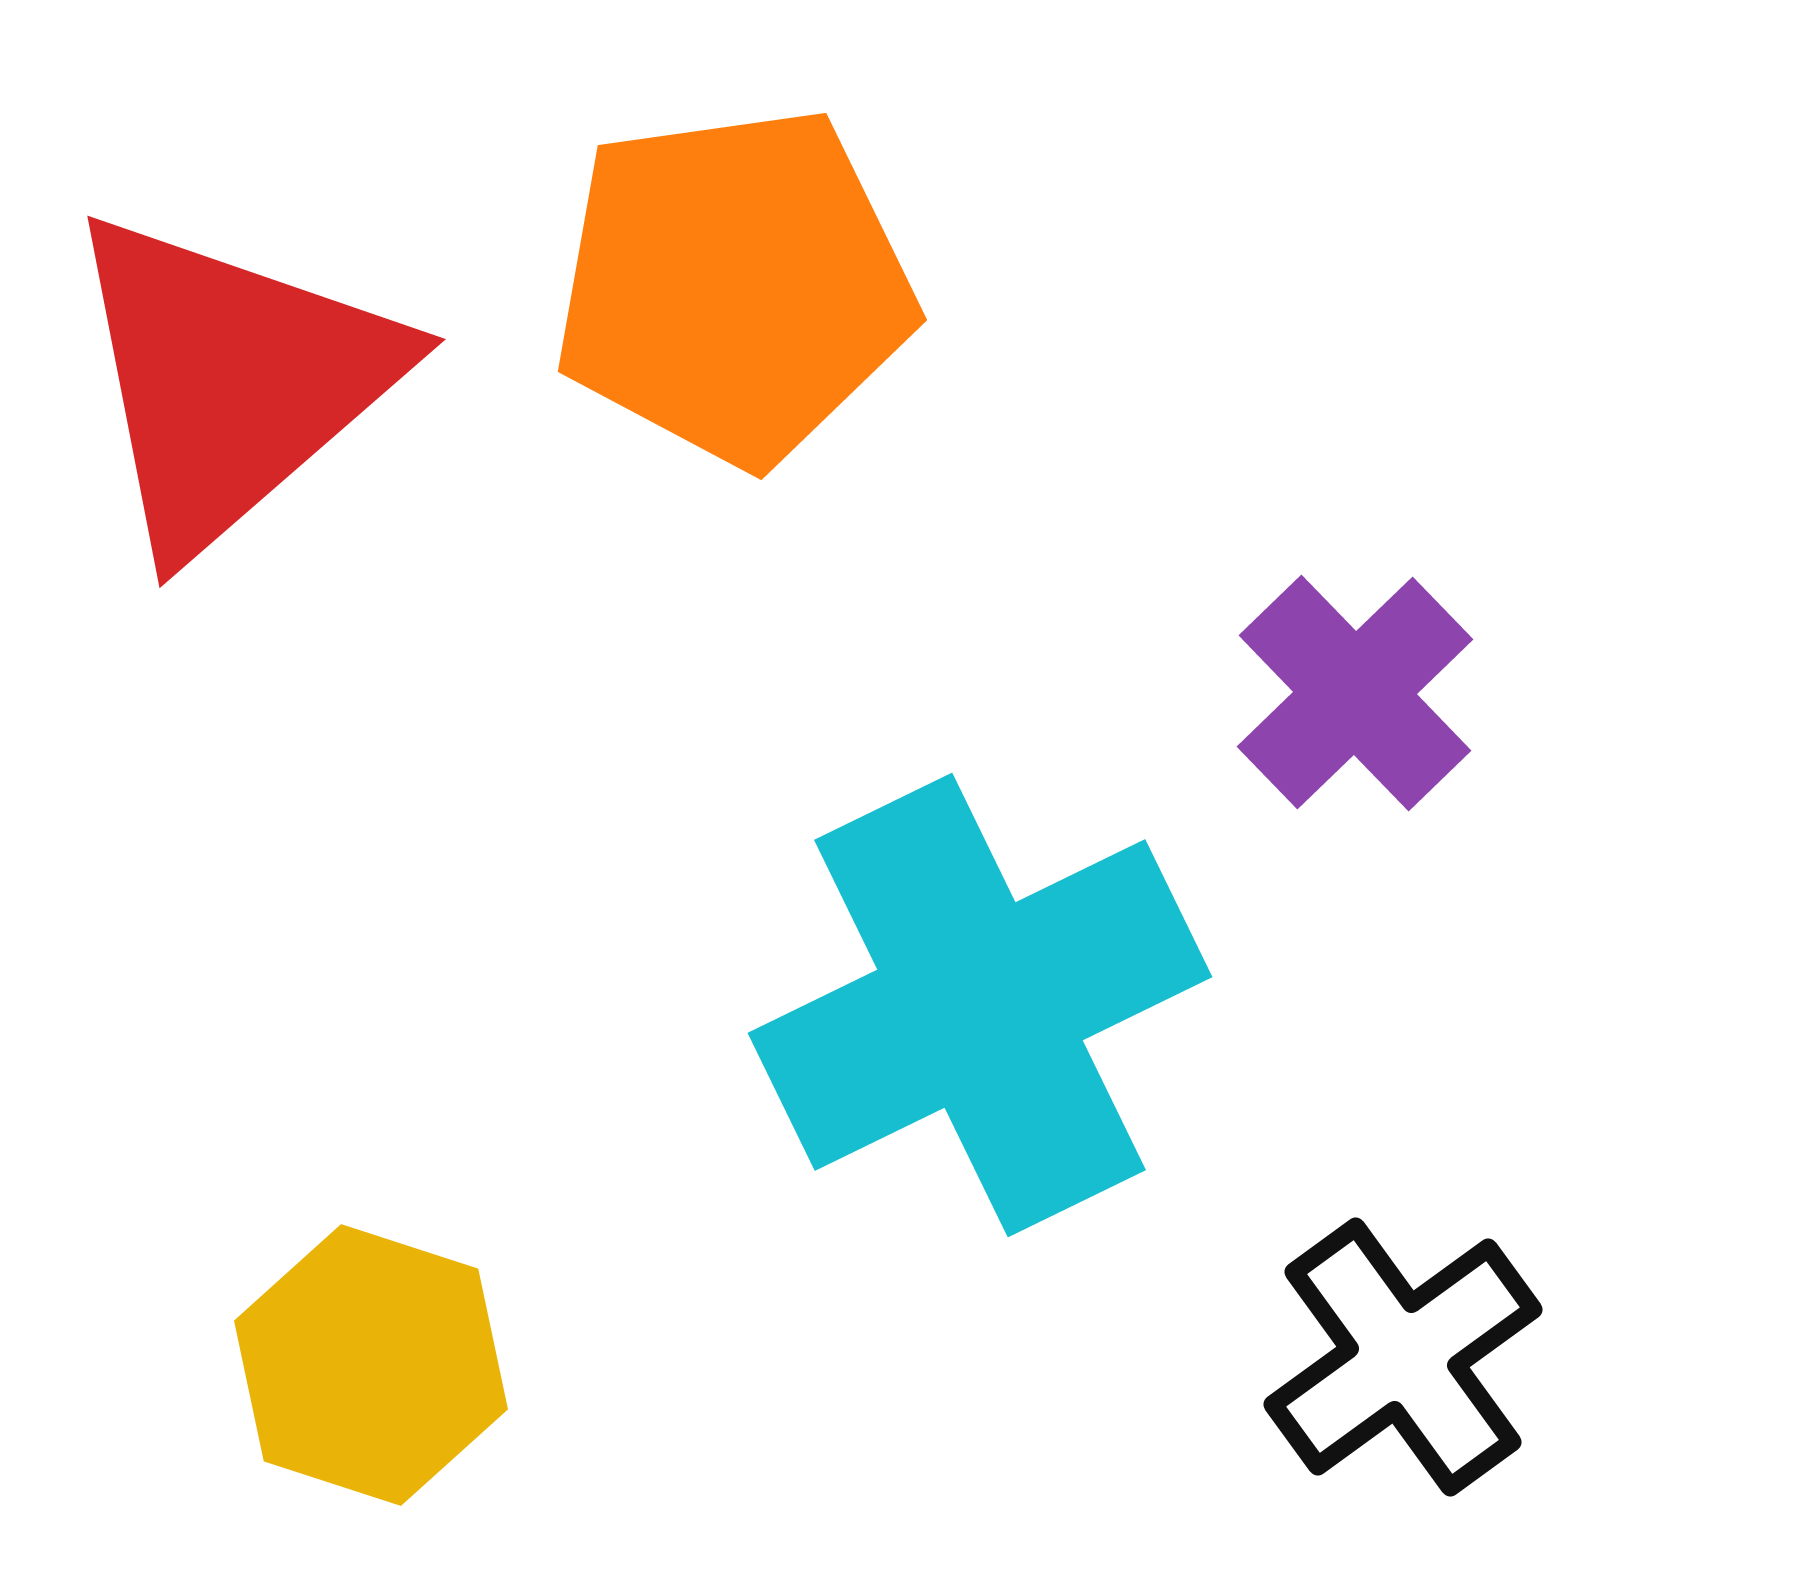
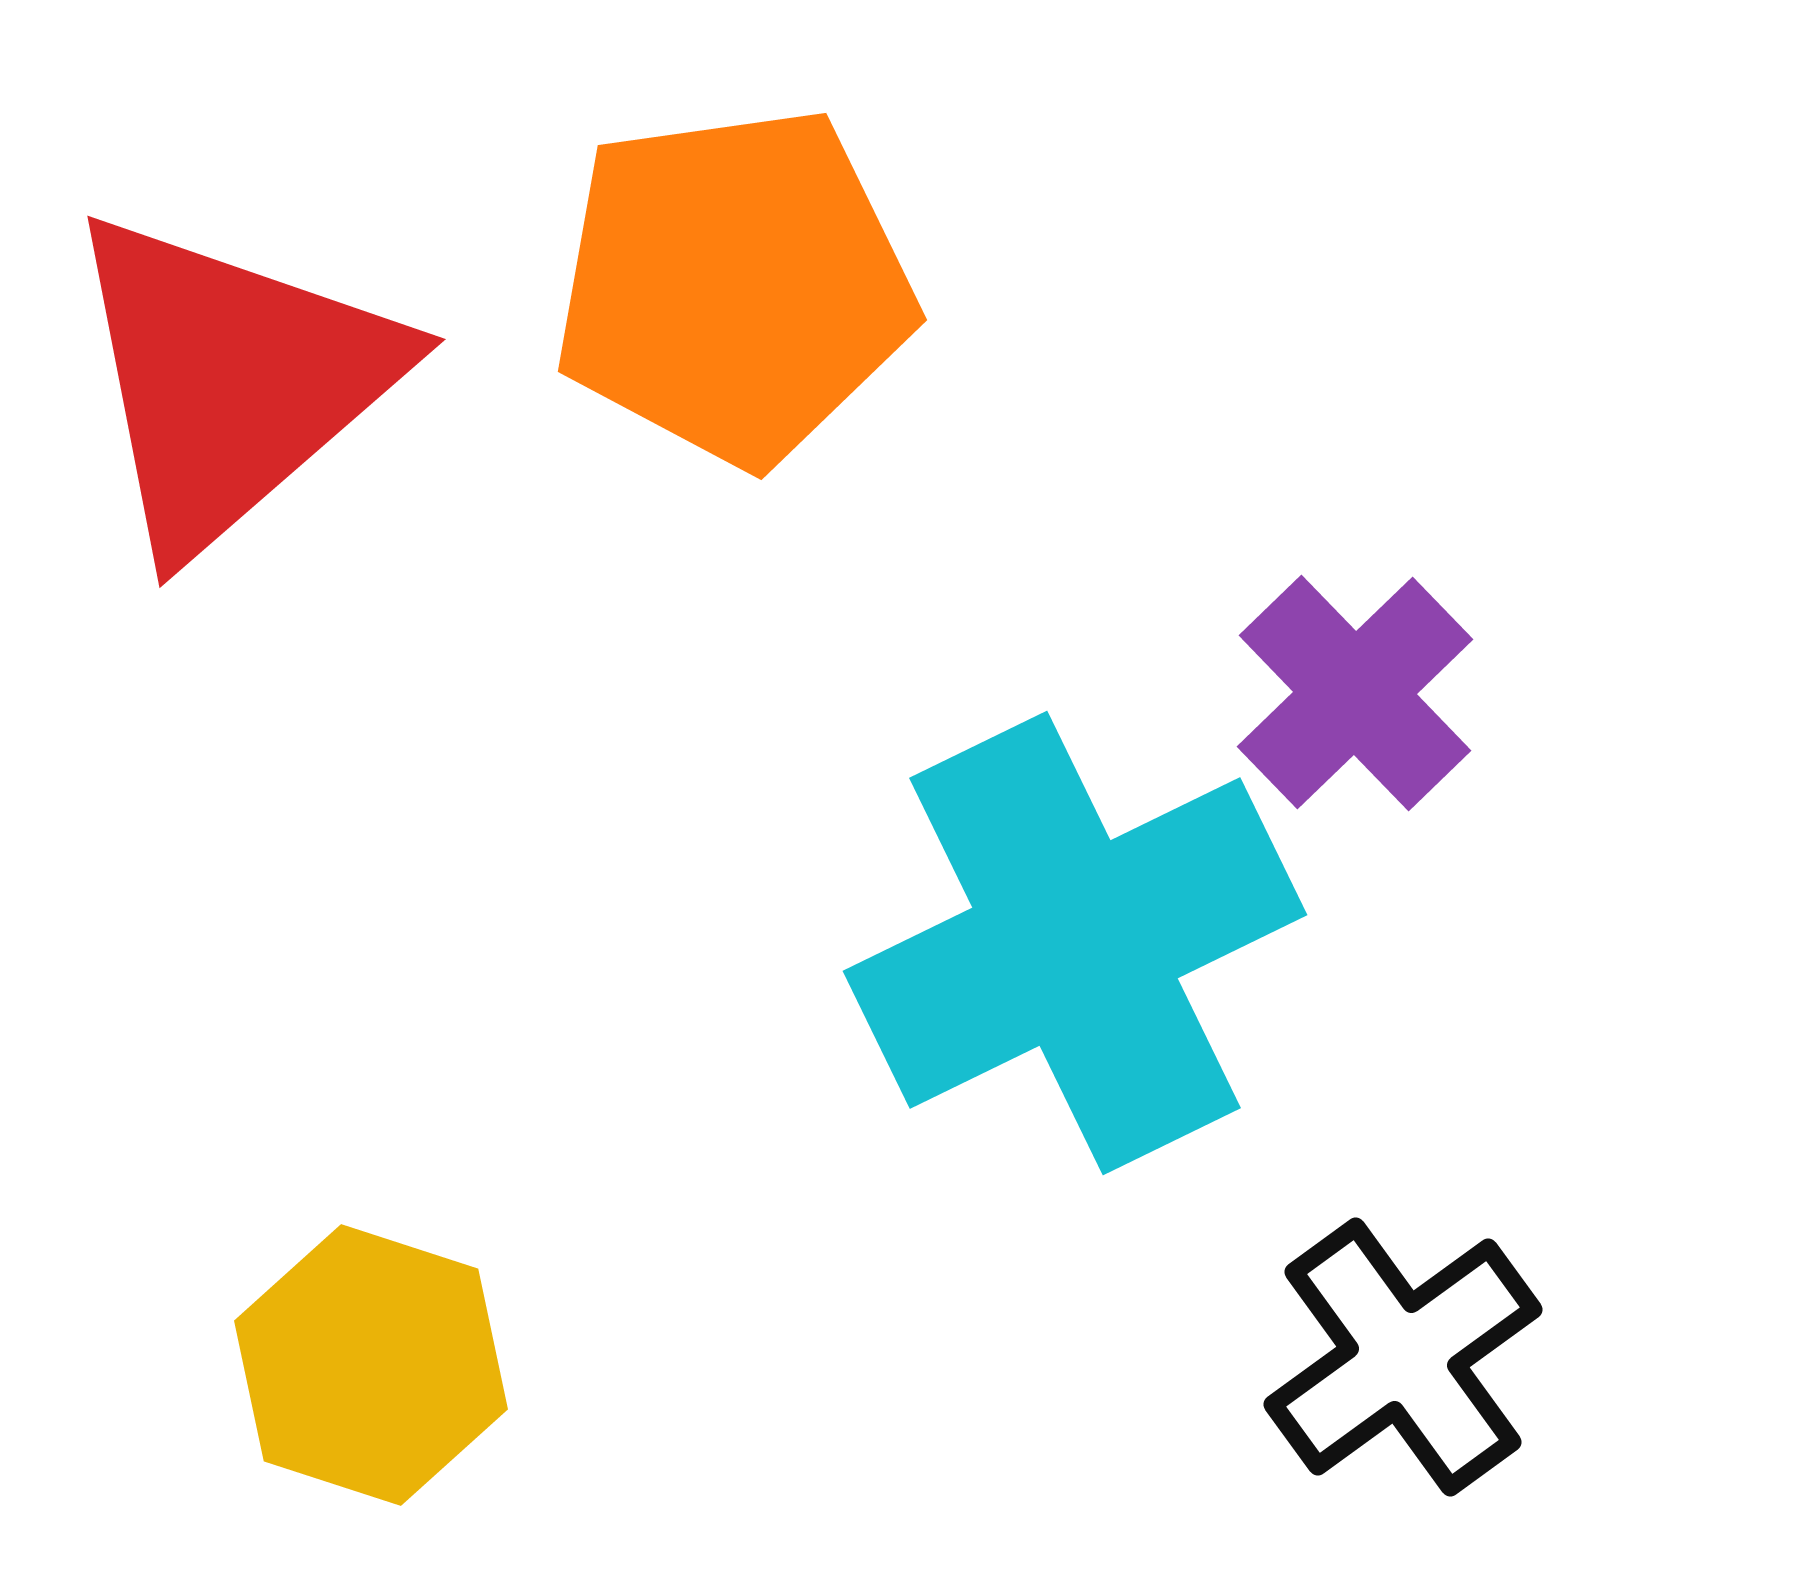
cyan cross: moved 95 px right, 62 px up
